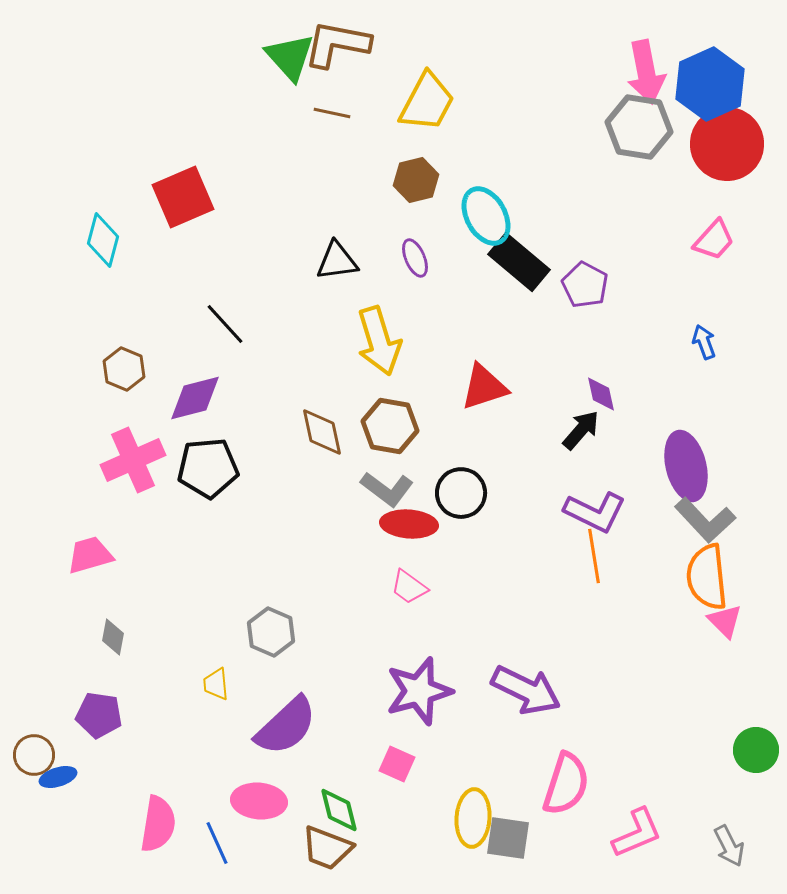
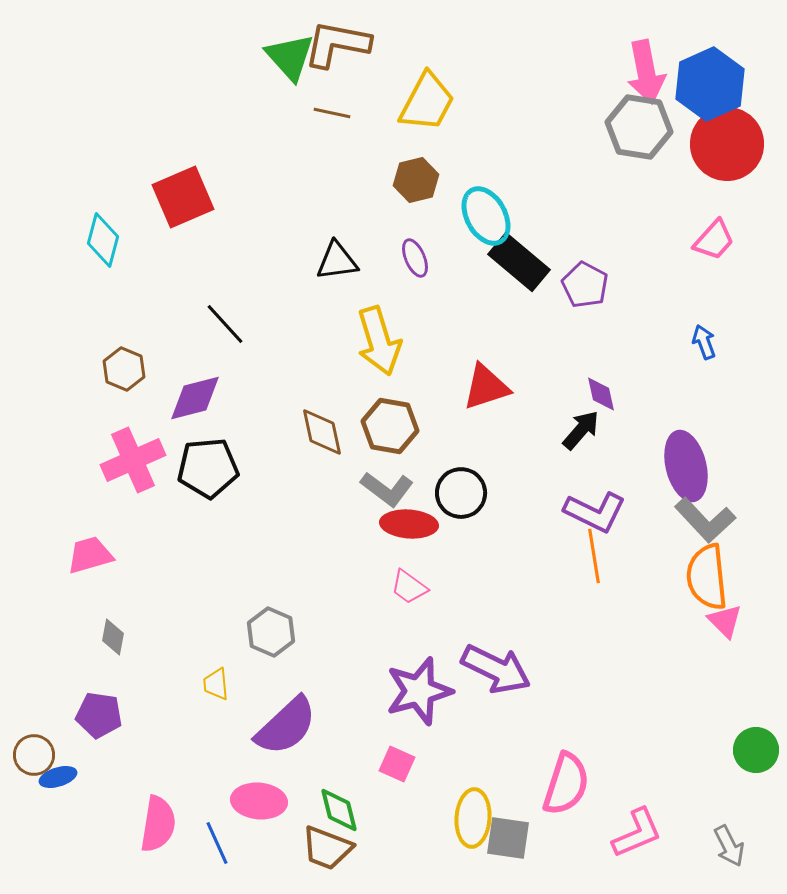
red triangle at (484, 387): moved 2 px right
purple arrow at (526, 690): moved 30 px left, 21 px up
